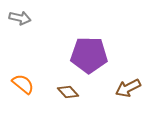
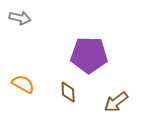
orange semicircle: rotated 10 degrees counterclockwise
brown arrow: moved 12 px left, 14 px down; rotated 10 degrees counterclockwise
brown diamond: rotated 40 degrees clockwise
